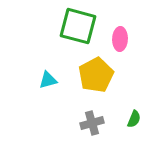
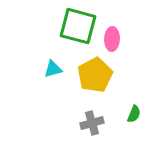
pink ellipse: moved 8 px left
yellow pentagon: moved 1 px left
cyan triangle: moved 5 px right, 11 px up
green semicircle: moved 5 px up
